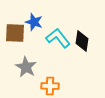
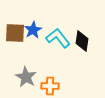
blue star: moved 1 px left, 8 px down; rotated 24 degrees clockwise
gray star: moved 10 px down
